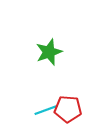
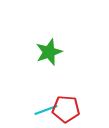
red pentagon: moved 2 px left
